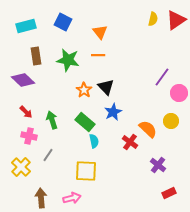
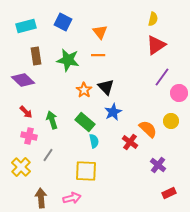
red triangle: moved 20 px left, 25 px down
